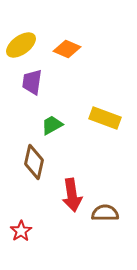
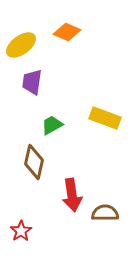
orange diamond: moved 17 px up
